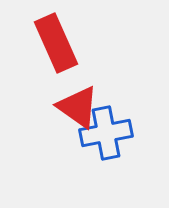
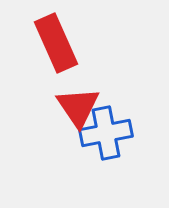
red triangle: rotated 21 degrees clockwise
